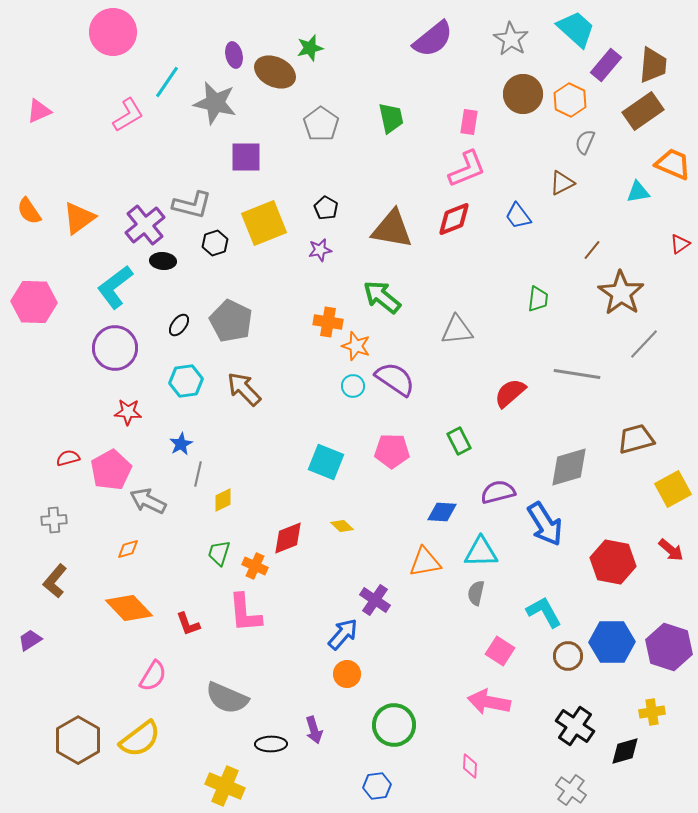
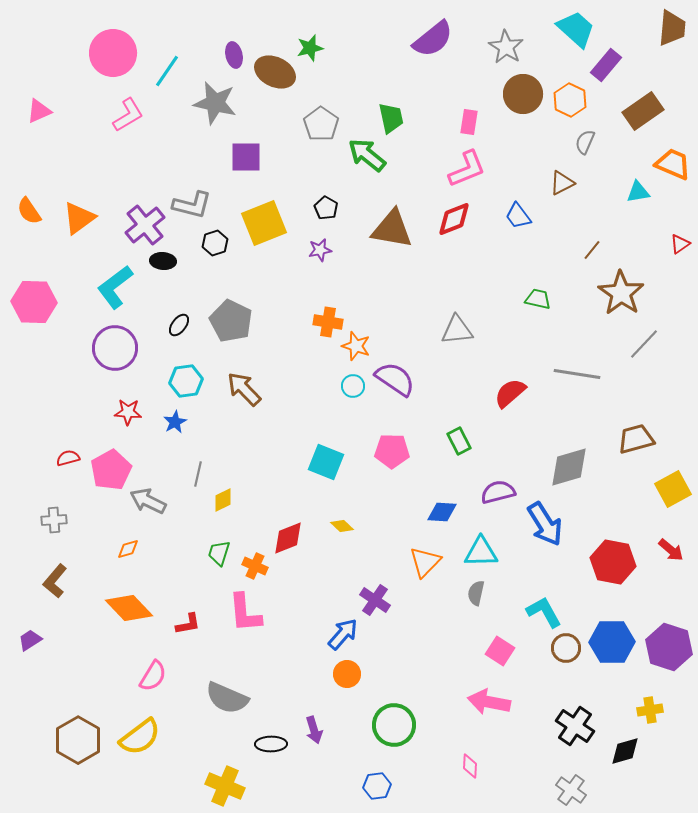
pink circle at (113, 32): moved 21 px down
gray star at (511, 39): moved 5 px left, 8 px down
brown trapezoid at (653, 65): moved 19 px right, 37 px up
cyan line at (167, 82): moved 11 px up
green arrow at (382, 297): moved 15 px left, 142 px up
green trapezoid at (538, 299): rotated 84 degrees counterclockwise
blue star at (181, 444): moved 6 px left, 22 px up
orange triangle at (425, 562): rotated 36 degrees counterclockwise
red L-shape at (188, 624): rotated 80 degrees counterclockwise
brown circle at (568, 656): moved 2 px left, 8 px up
yellow cross at (652, 712): moved 2 px left, 2 px up
yellow semicircle at (140, 739): moved 2 px up
